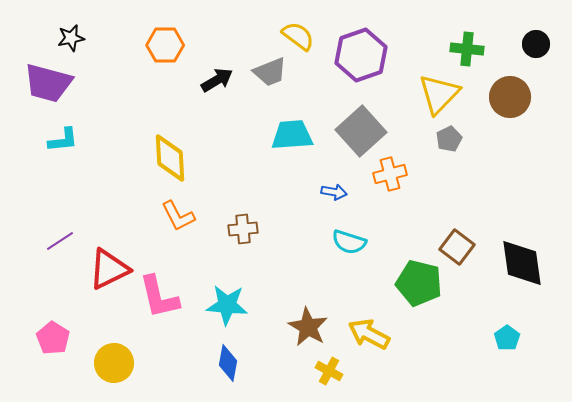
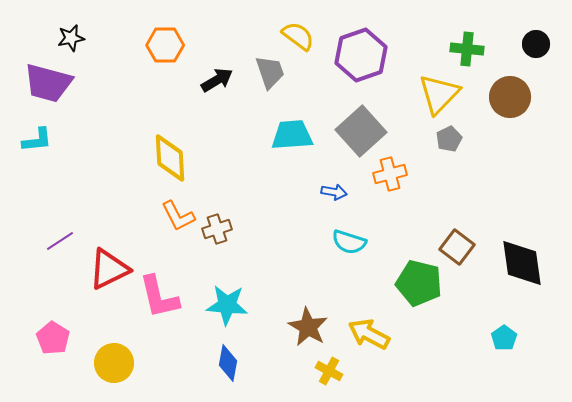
gray trapezoid: rotated 87 degrees counterclockwise
cyan L-shape: moved 26 px left
brown cross: moved 26 px left; rotated 12 degrees counterclockwise
cyan pentagon: moved 3 px left
